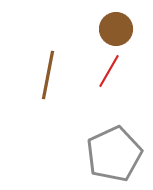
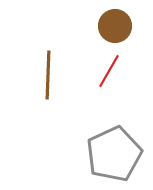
brown circle: moved 1 px left, 3 px up
brown line: rotated 9 degrees counterclockwise
